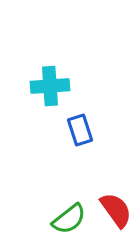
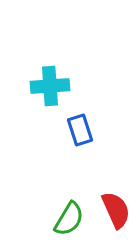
red semicircle: rotated 12 degrees clockwise
green semicircle: rotated 21 degrees counterclockwise
